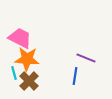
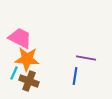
purple line: rotated 12 degrees counterclockwise
cyan line: rotated 40 degrees clockwise
brown cross: rotated 24 degrees counterclockwise
